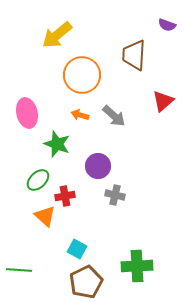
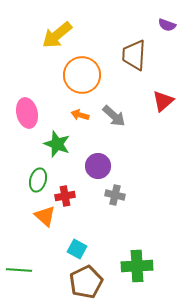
green ellipse: rotated 30 degrees counterclockwise
